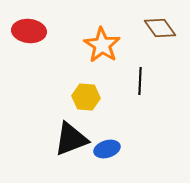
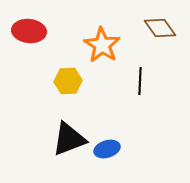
yellow hexagon: moved 18 px left, 16 px up; rotated 8 degrees counterclockwise
black triangle: moved 2 px left
